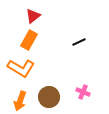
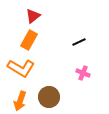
pink cross: moved 19 px up
